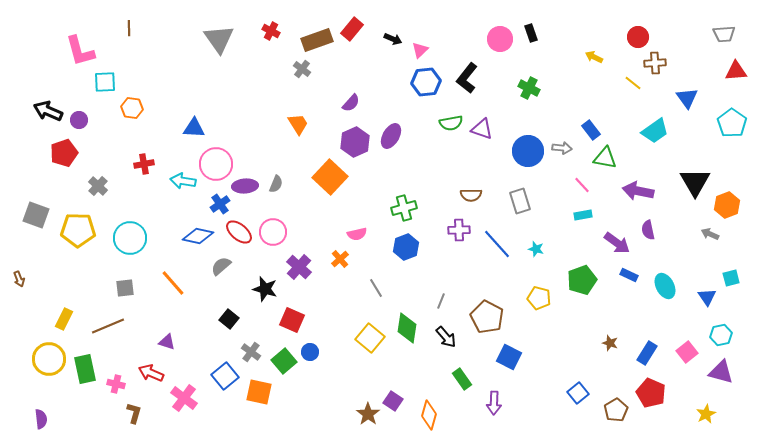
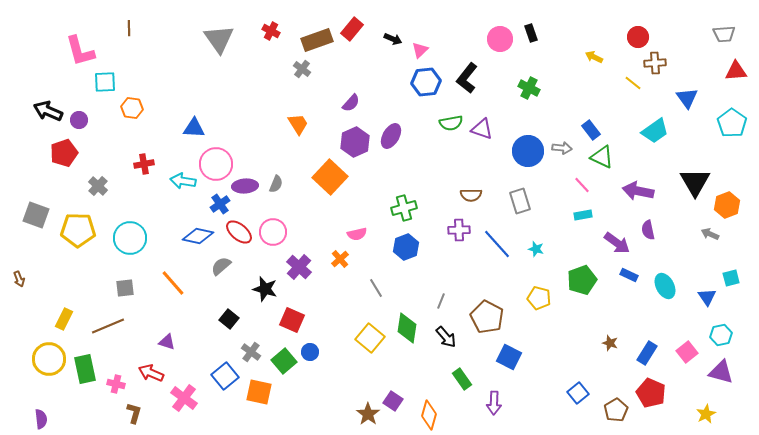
green triangle at (605, 158): moved 3 px left, 1 px up; rotated 15 degrees clockwise
